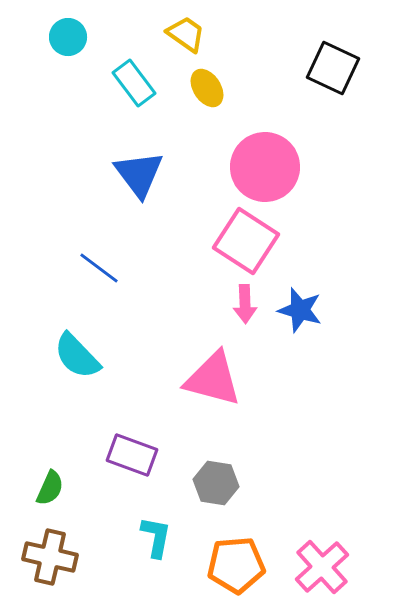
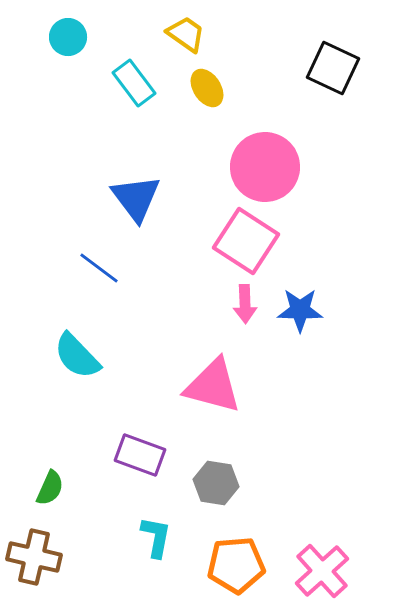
blue triangle: moved 3 px left, 24 px down
blue star: rotated 15 degrees counterclockwise
pink triangle: moved 7 px down
purple rectangle: moved 8 px right
brown cross: moved 16 px left
pink cross: moved 4 px down
